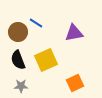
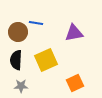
blue line: rotated 24 degrees counterclockwise
black semicircle: moved 2 px left; rotated 24 degrees clockwise
